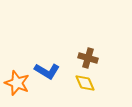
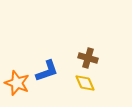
blue L-shape: rotated 50 degrees counterclockwise
